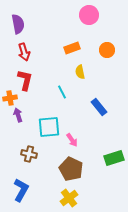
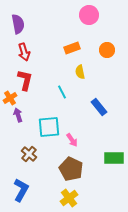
orange cross: rotated 24 degrees counterclockwise
brown cross: rotated 28 degrees clockwise
green rectangle: rotated 18 degrees clockwise
